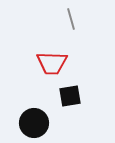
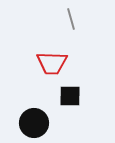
black square: rotated 10 degrees clockwise
